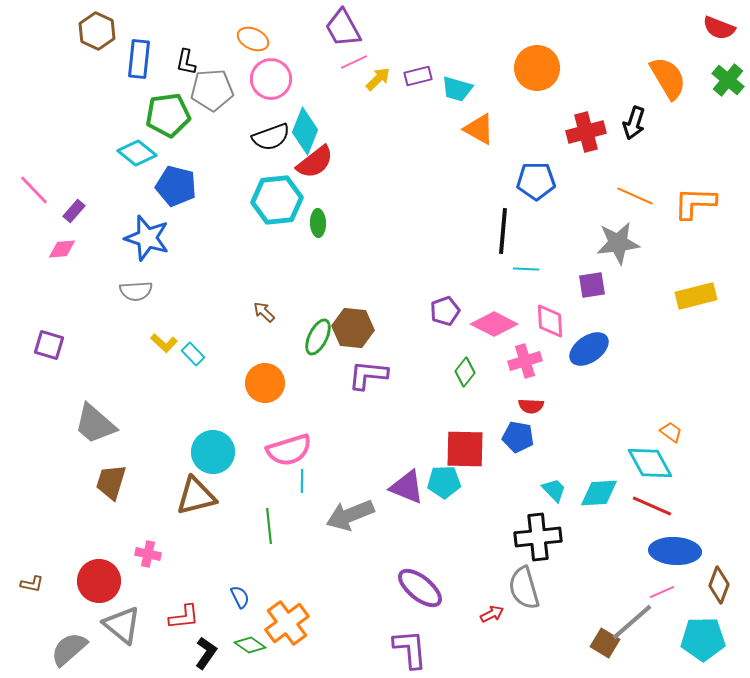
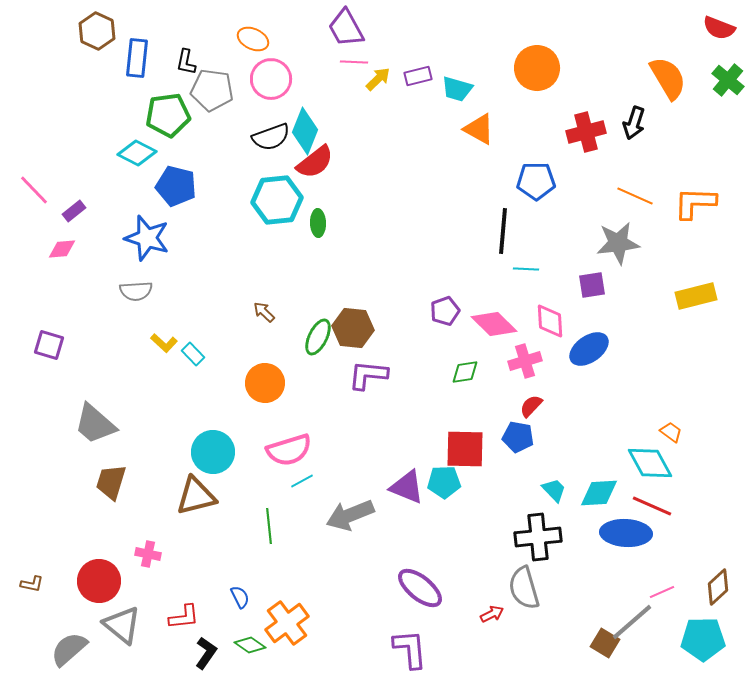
purple trapezoid at (343, 28): moved 3 px right
blue rectangle at (139, 59): moved 2 px left, 1 px up
pink line at (354, 62): rotated 28 degrees clockwise
gray pentagon at (212, 90): rotated 12 degrees clockwise
cyan diamond at (137, 153): rotated 12 degrees counterclockwise
purple rectangle at (74, 211): rotated 10 degrees clockwise
pink diamond at (494, 324): rotated 18 degrees clockwise
green diamond at (465, 372): rotated 44 degrees clockwise
red semicircle at (531, 406): rotated 130 degrees clockwise
cyan line at (302, 481): rotated 60 degrees clockwise
blue ellipse at (675, 551): moved 49 px left, 18 px up
brown diamond at (719, 585): moved 1 px left, 2 px down; rotated 27 degrees clockwise
